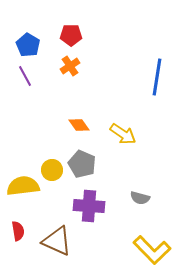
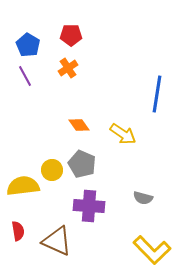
orange cross: moved 2 px left, 2 px down
blue line: moved 17 px down
gray semicircle: moved 3 px right
